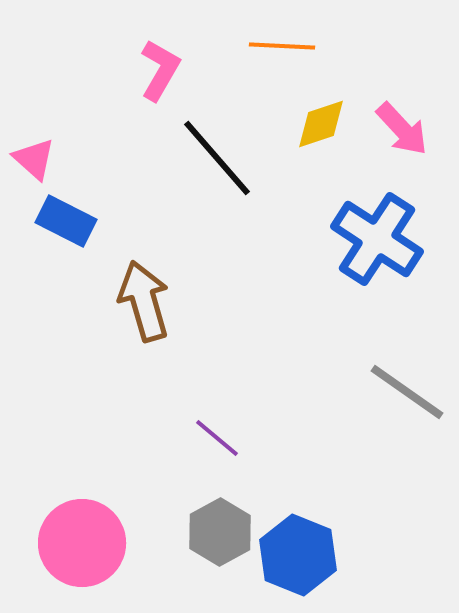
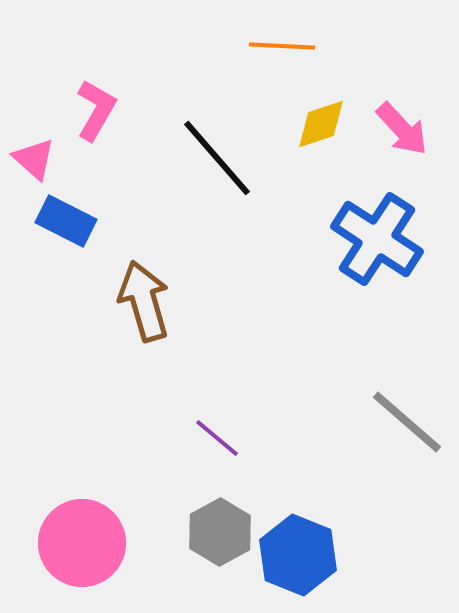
pink L-shape: moved 64 px left, 40 px down
gray line: moved 30 px down; rotated 6 degrees clockwise
